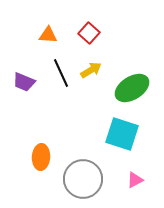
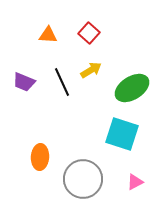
black line: moved 1 px right, 9 px down
orange ellipse: moved 1 px left
pink triangle: moved 2 px down
